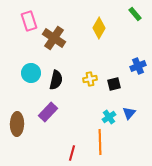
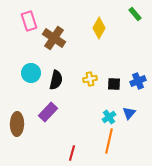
blue cross: moved 15 px down
black square: rotated 16 degrees clockwise
orange line: moved 9 px right, 1 px up; rotated 15 degrees clockwise
